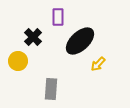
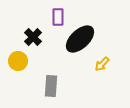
black ellipse: moved 2 px up
yellow arrow: moved 4 px right
gray rectangle: moved 3 px up
